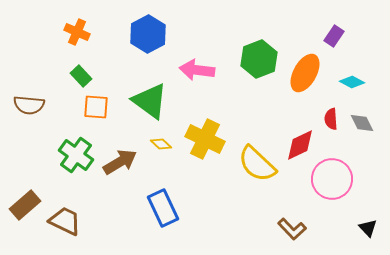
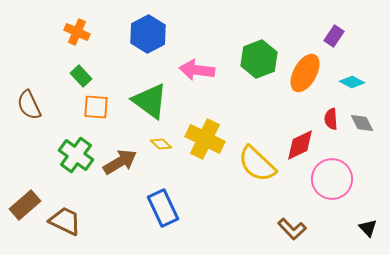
brown semicircle: rotated 60 degrees clockwise
